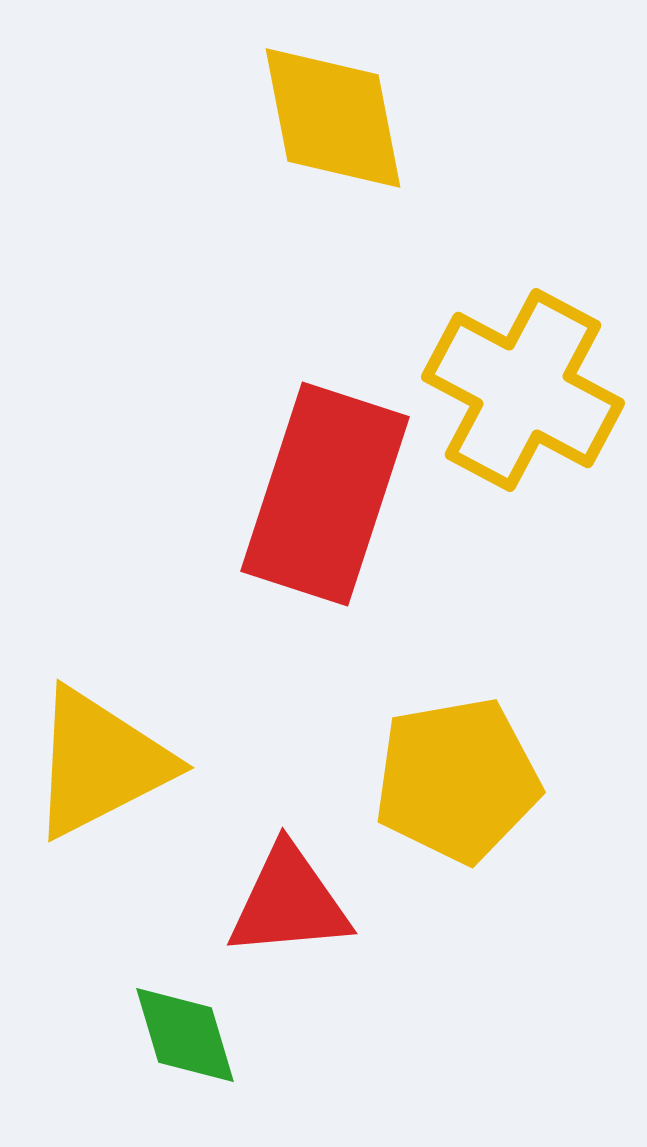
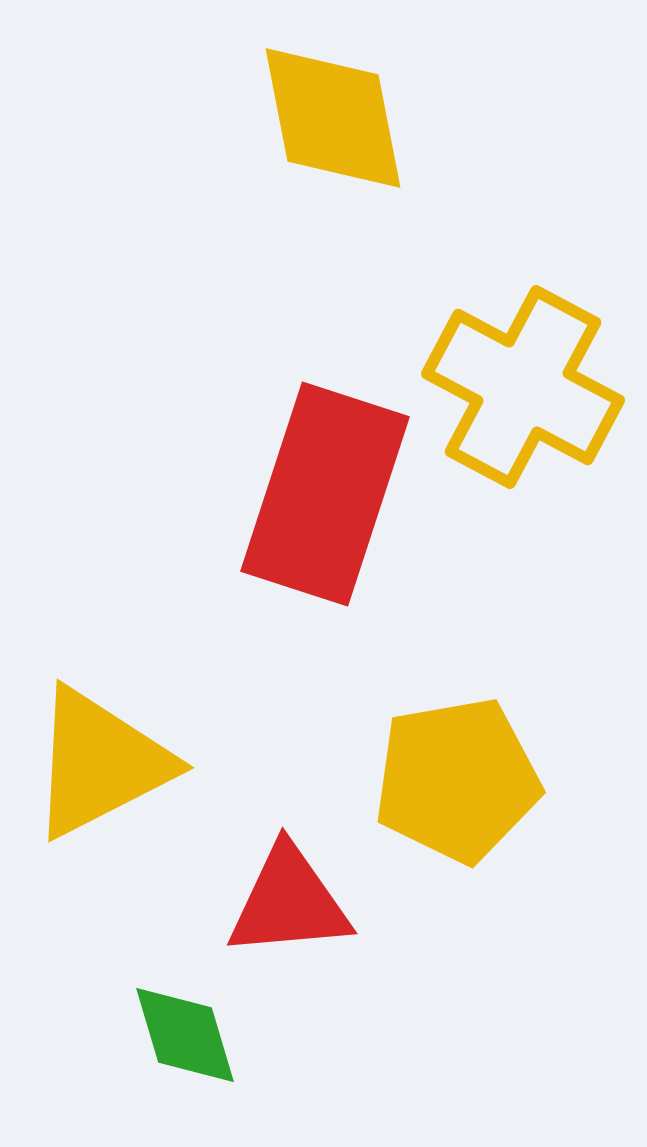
yellow cross: moved 3 px up
